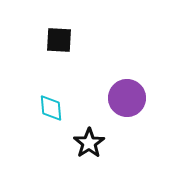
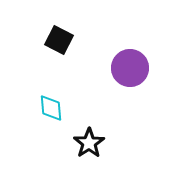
black square: rotated 24 degrees clockwise
purple circle: moved 3 px right, 30 px up
